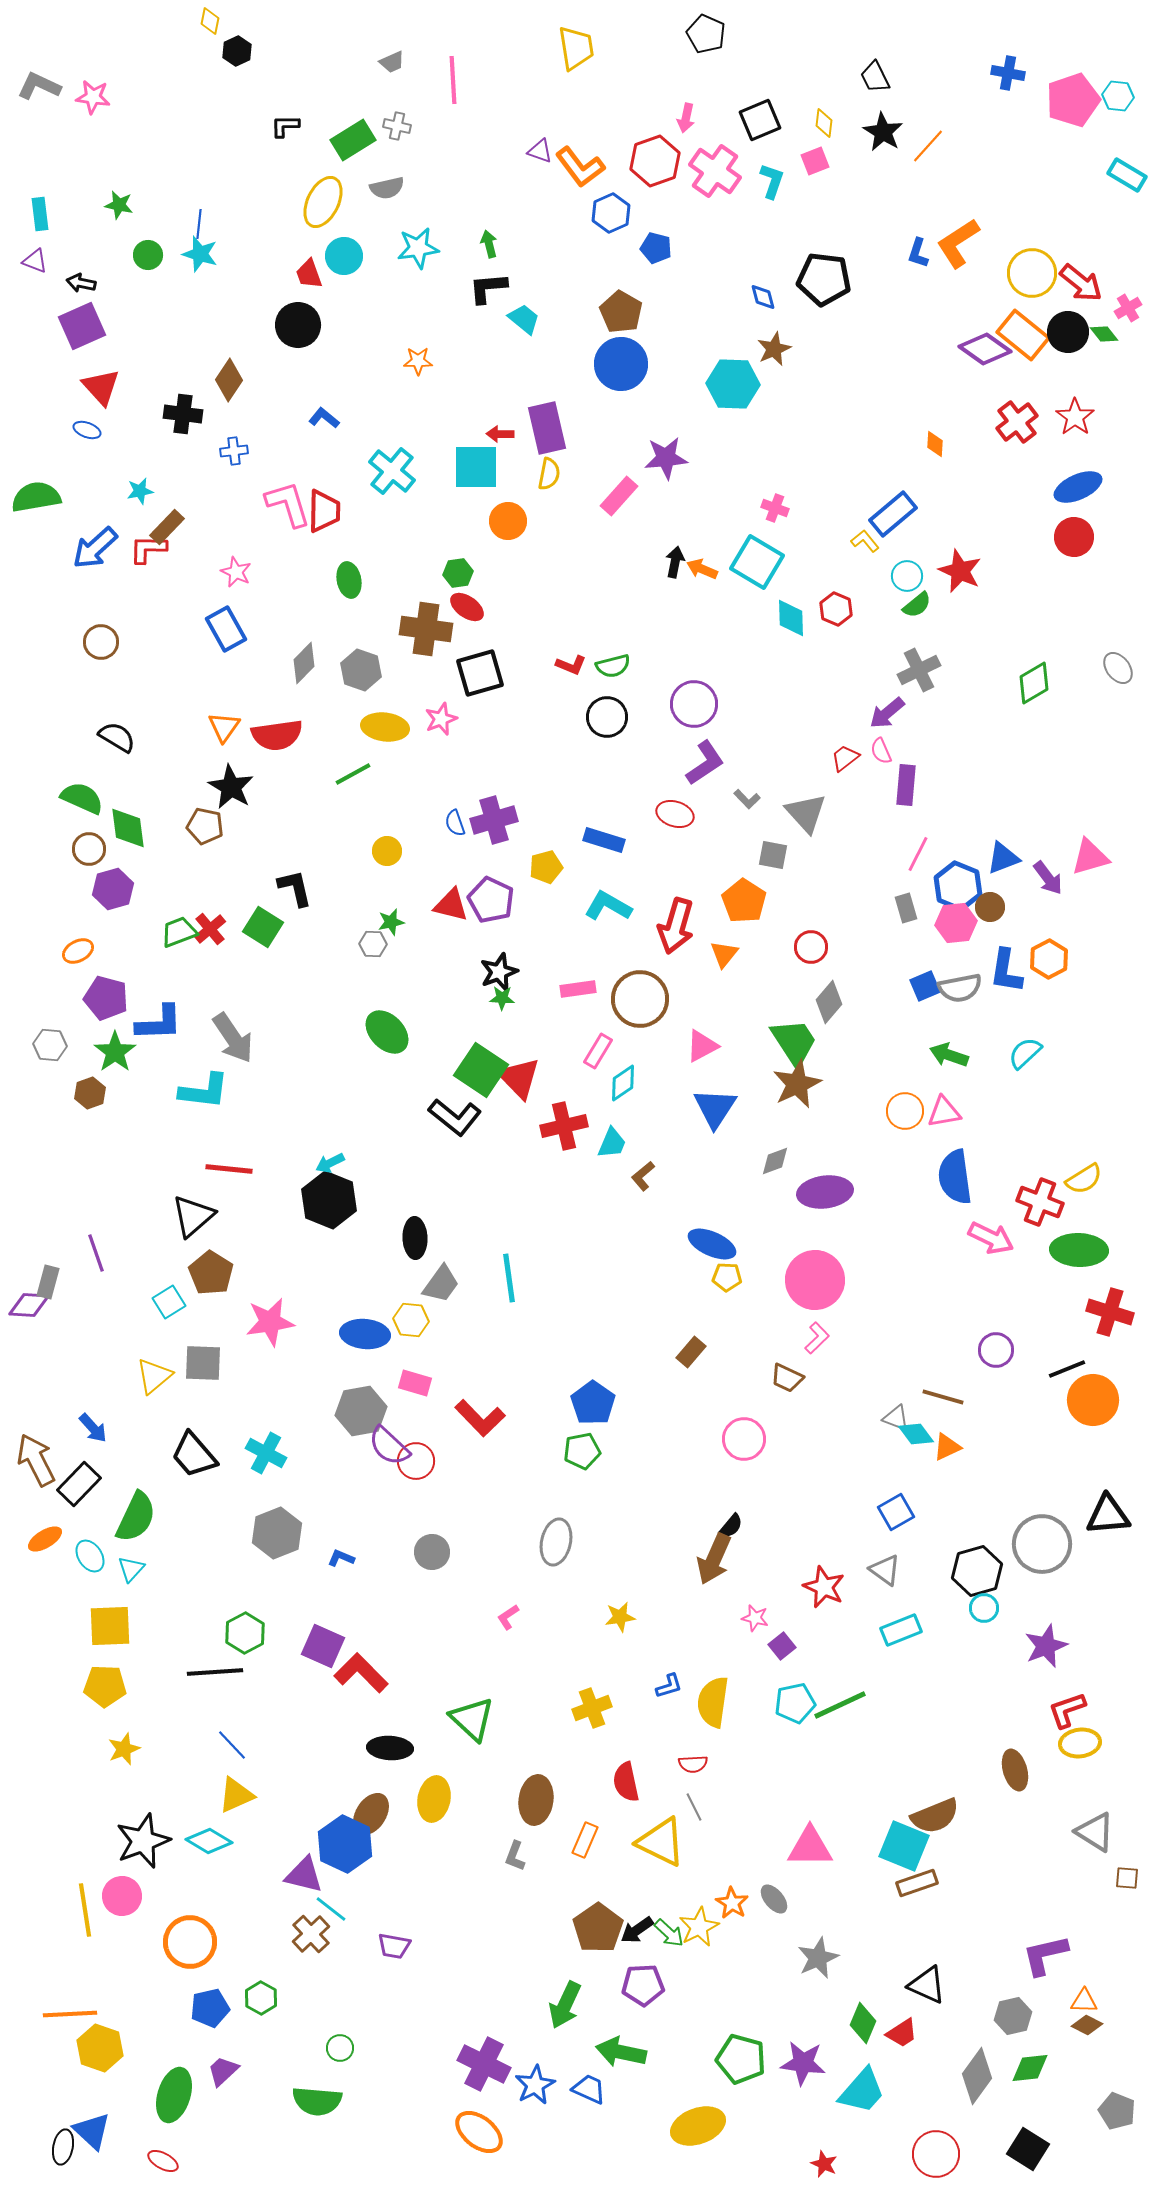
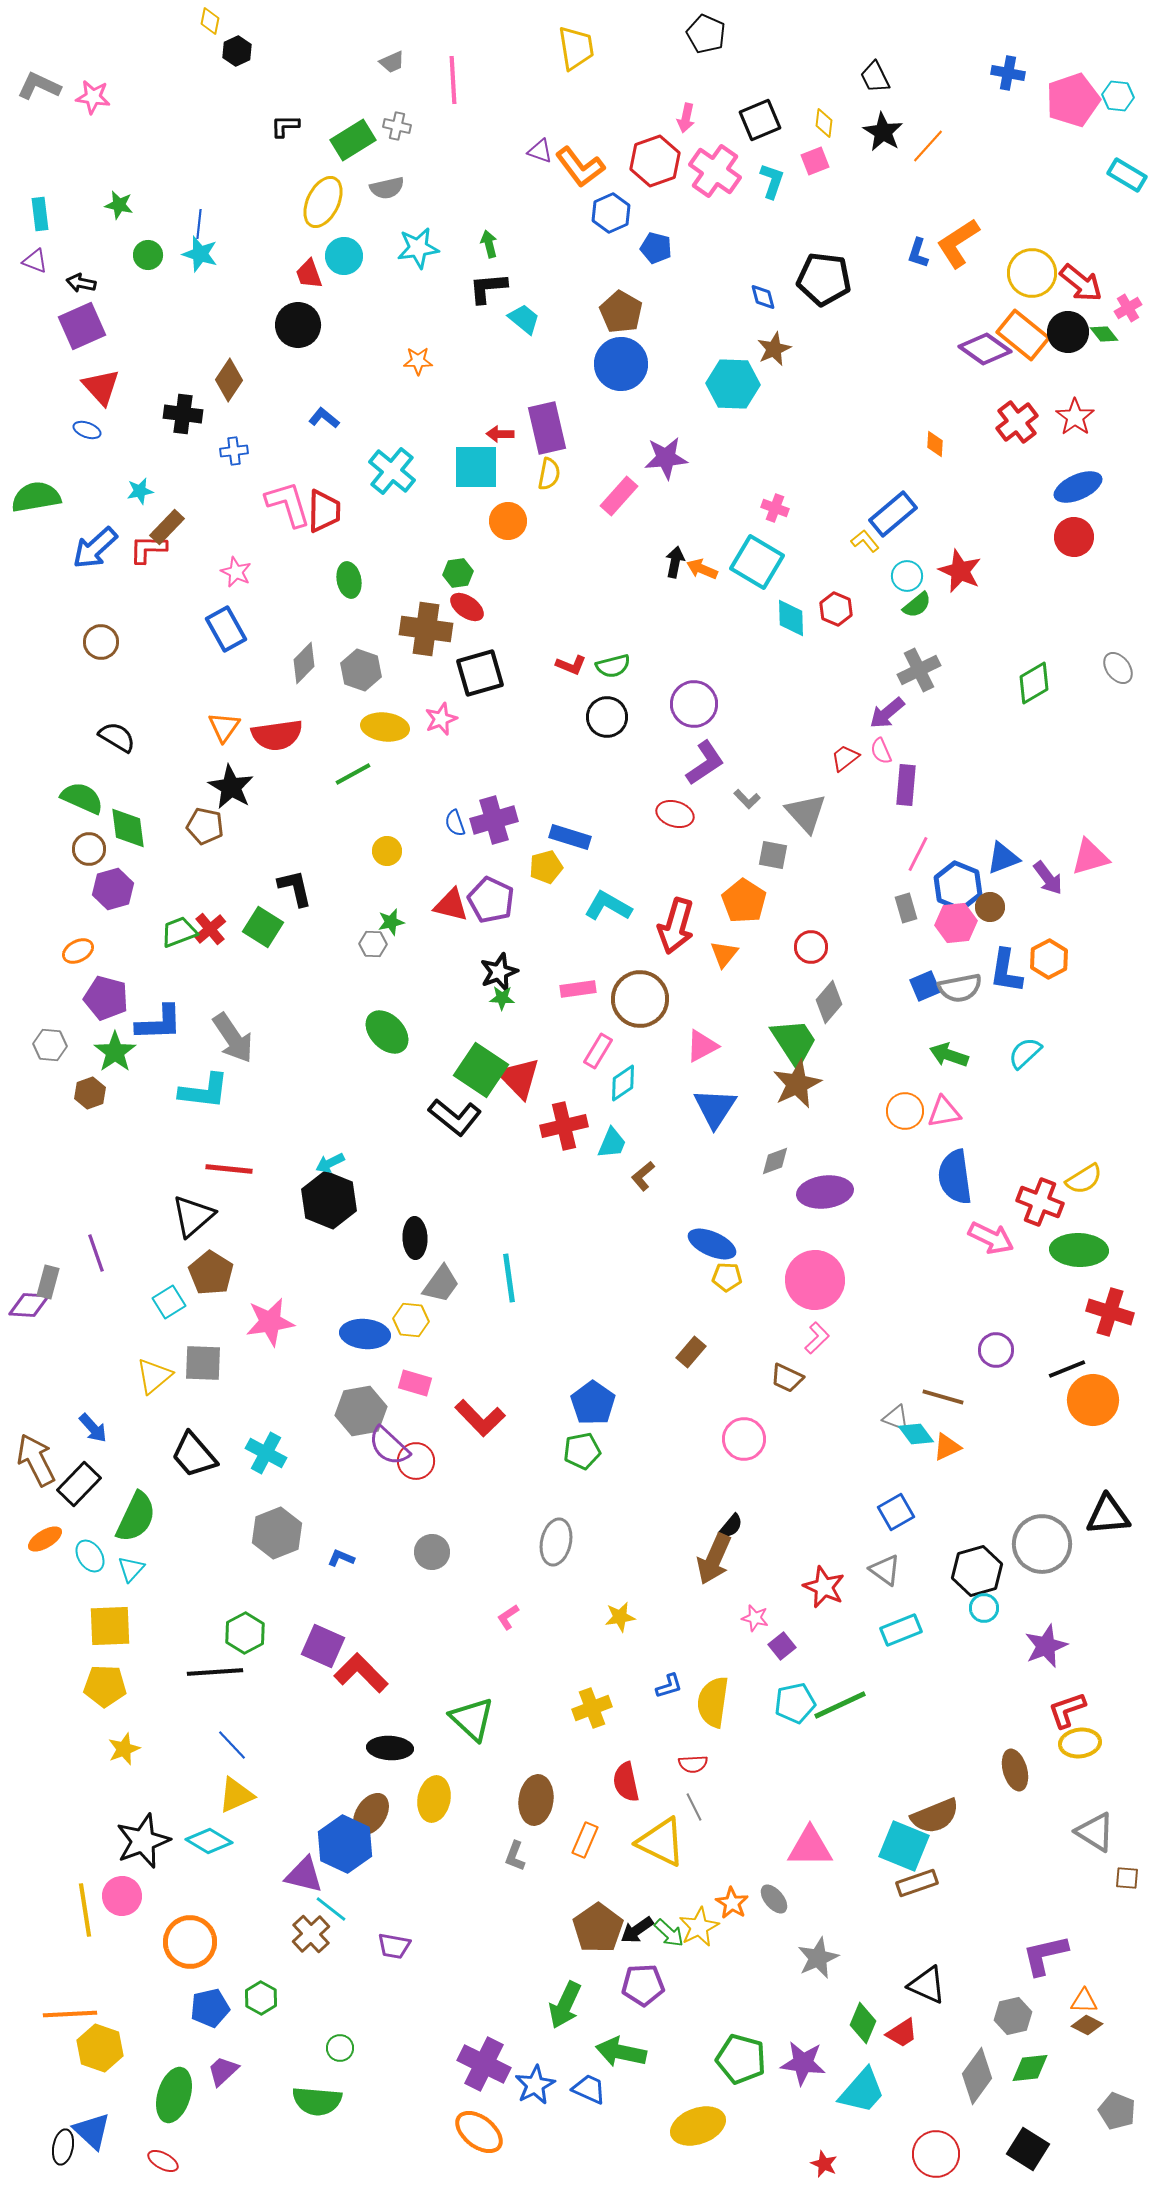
blue rectangle at (604, 840): moved 34 px left, 3 px up
